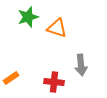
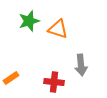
green star: moved 1 px right, 4 px down
orange triangle: moved 1 px right, 1 px down
